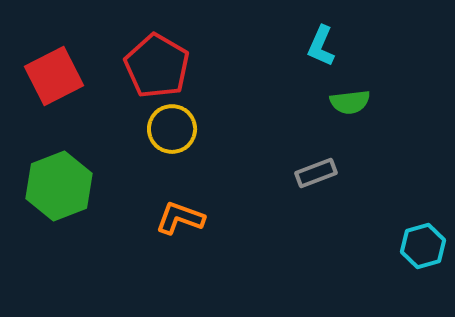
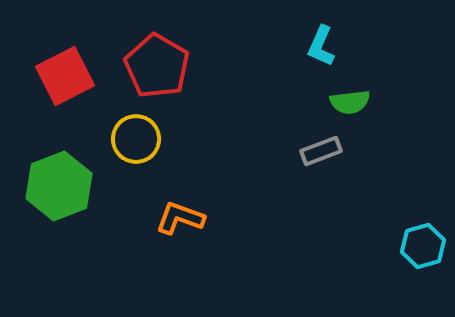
red square: moved 11 px right
yellow circle: moved 36 px left, 10 px down
gray rectangle: moved 5 px right, 22 px up
